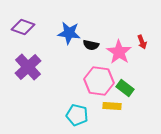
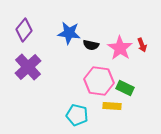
purple diamond: moved 1 px right, 3 px down; rotated 70 degrees counterclockwise
red arrow: moved 3 px down
pink star: moved 1 px right, 4 px up
green rectangle: rotated 12 degrees counterclockwise
